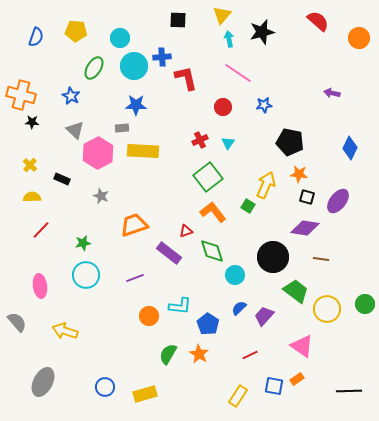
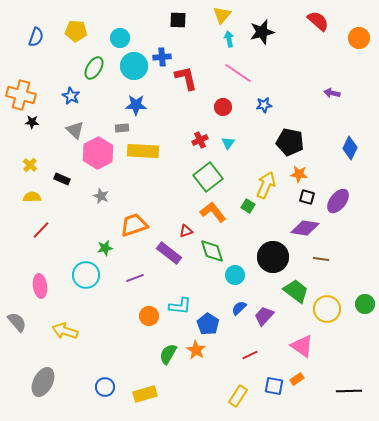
green star at (83, 243): moved 22 px right, 5 px down
orange star at (199, 354): moved 3 px left, 4 px up
